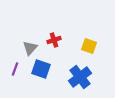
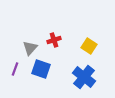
yellow square: rotated 14 degrees clockwise
blue cross: moved 4 px right; rotated 15 degrees counterclockwise
